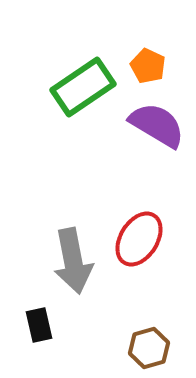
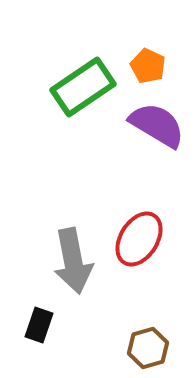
black rectangle: rotated 32 degrees clockwise
brown hexagon: moved 1 px left
